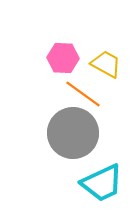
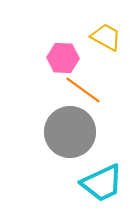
yellow trapezoid: moved 27 px up
orange line: moved 4 px up
gray circle: moved 3 px left, 1 px up
